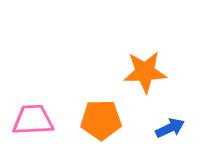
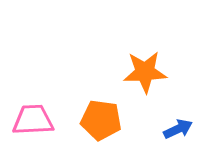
orange pentagon: rotated 9 degrees clockwise
blue arrow: moved 8 px right, 1 px down
